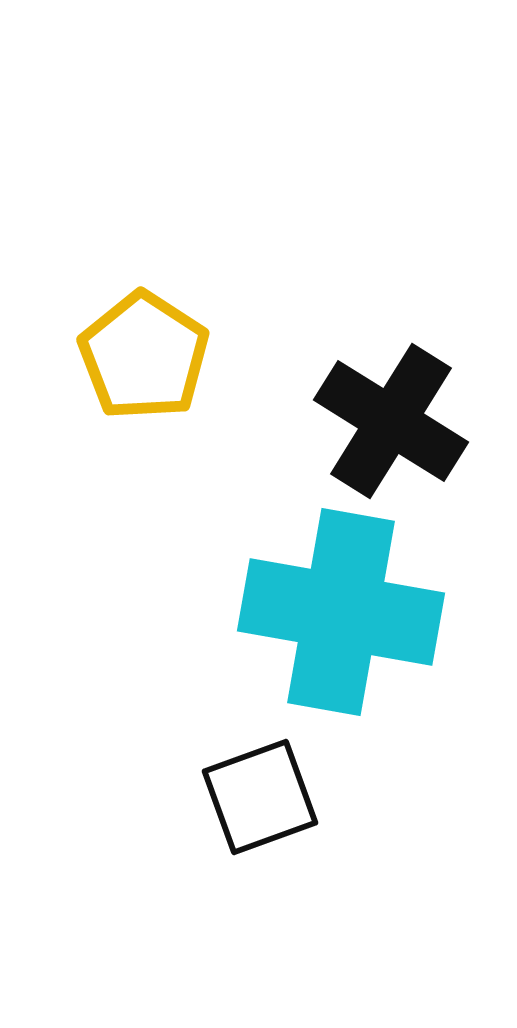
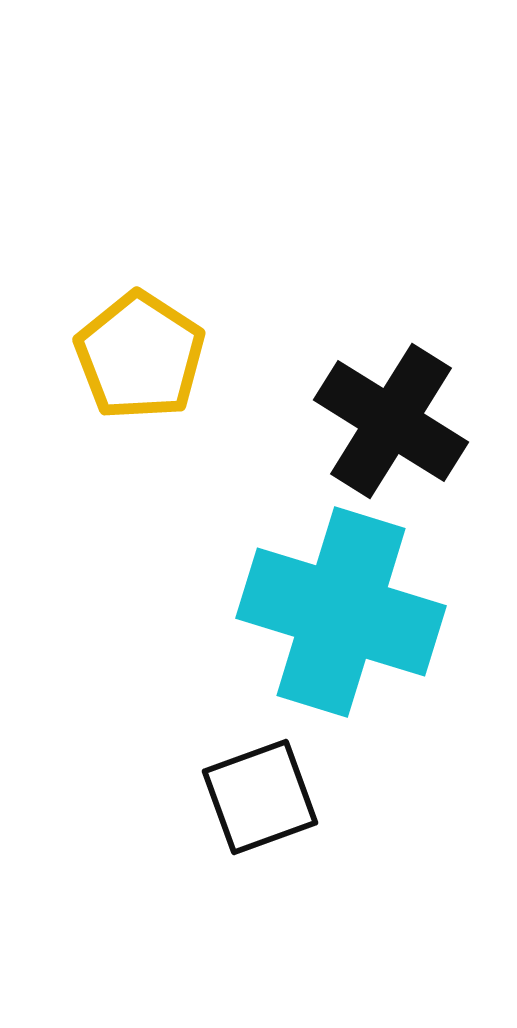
yellow pentagon: moved 4 px left
cyan cross: rotated 7 degrees clockwise
